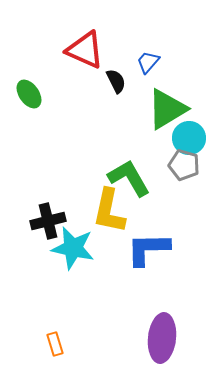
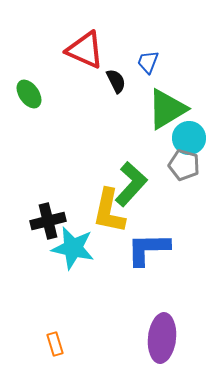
blue trapezoid: rotated 20 degrees counterclockwise
green L-shape: moved 2 px right, 6 px down; rotated 72 degrees clockwise
